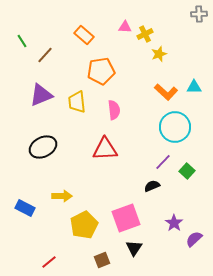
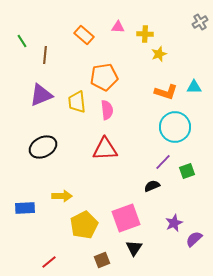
gray cross: moved 1 px right, 8 px down; rotated 28 degrees counterclockwise
pink triangle: moved 7 px left
yellow cross: rotated 28 degrees clockwise
brown line: rotated 36 degrees counterclockwise
orange pentagon: moved 3 px right, 6 px down
orange L-shape: rotated 25 degrees counterclockwise
pink semicircle: moved 7 px left
green square: rotated 28 degrees clockwise
blue rectangle: rotated 30 degrees counterclockwise
purple star: rotated 12 degrees clockwise
